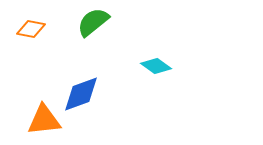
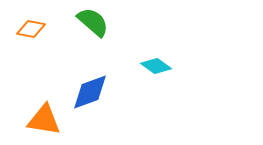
green semicircle: rotated 80 degrees clockwise
blue diamond: moved 9 px right, 2 px up
orange triangle: rotated 15 degrees clockwise
